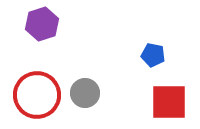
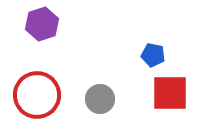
gray circle: moved 15 px right, 6 px down
red square: moved 1 px right, 9 px up
